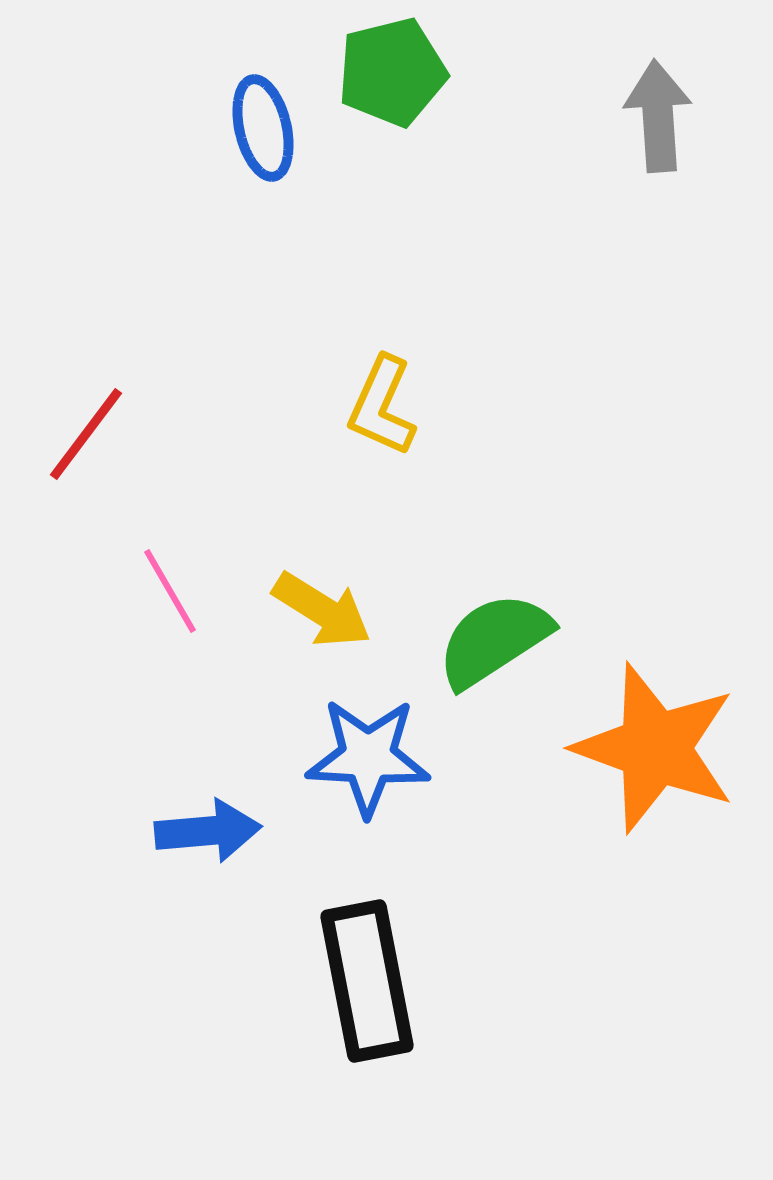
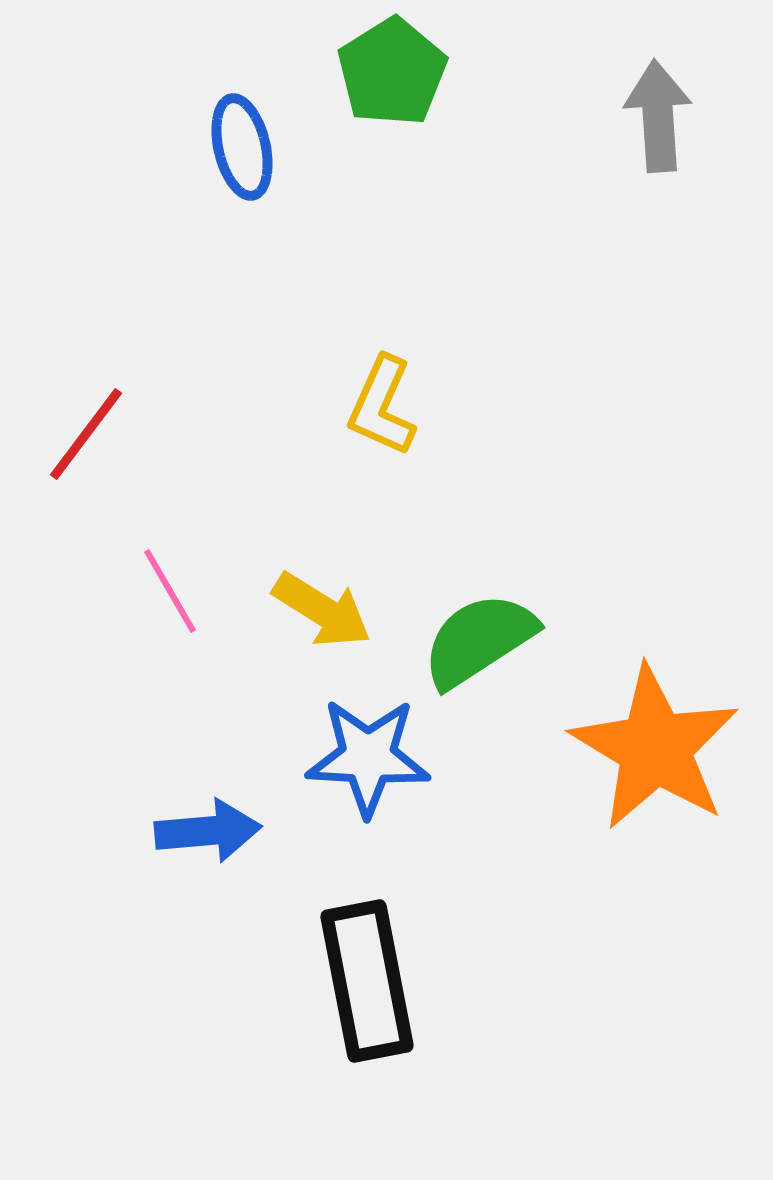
green pentagon: rotated 18 degrees counterclockwise
blue ellipse: moved 21 px left, 19 px down
green semicircle: moved 15 px left
orange star: rotated 11 degrees clockwise
